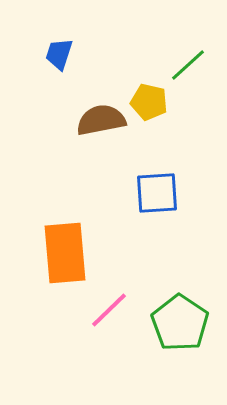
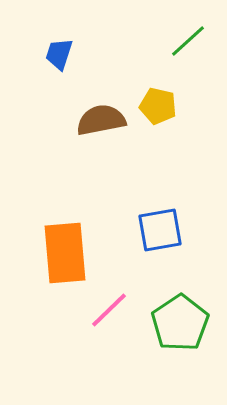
green line: moved 24 px up
yellow pentagon: moved 9 px right, 4 px down
blue square: moved 3 px right, 37 px down; rotated 6 degrees counterclockwise
green pentagon: rotated 4 degrees clockwise
